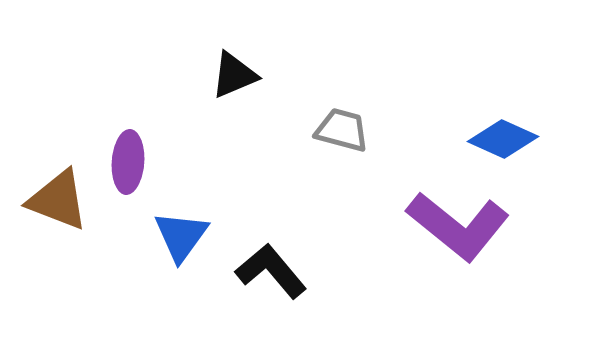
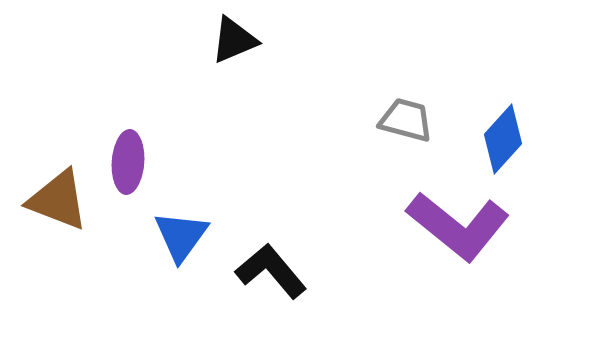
black triangle: moved 35 px up
gray trapezoid: moved 64 px right, 10 px up
blue diamond: rotated 72 degrees counterclockwise
